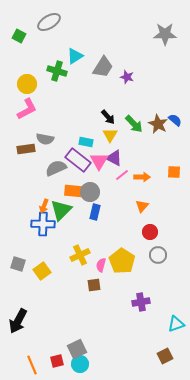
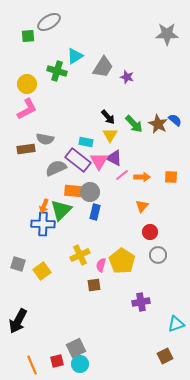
gray star at (165, 34): moved 2 px right
green square at (19, 36): moved 9 px right; rotated 32 degrees counterclockwise
orange square at (174, 172): moved 3 px left, 5 px down
gray square at (77, 349): moved 1 px left, 1 px up
